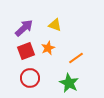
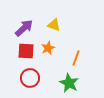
yellow triangle: moved 1 px left
red square: rotated 24 degrees clockwise
orange line: rotated 35 degrees counterclockwise
